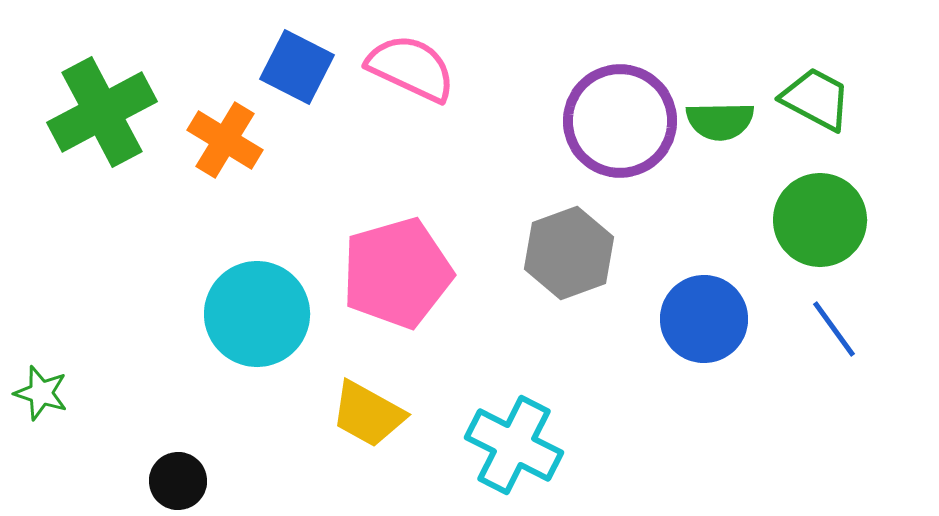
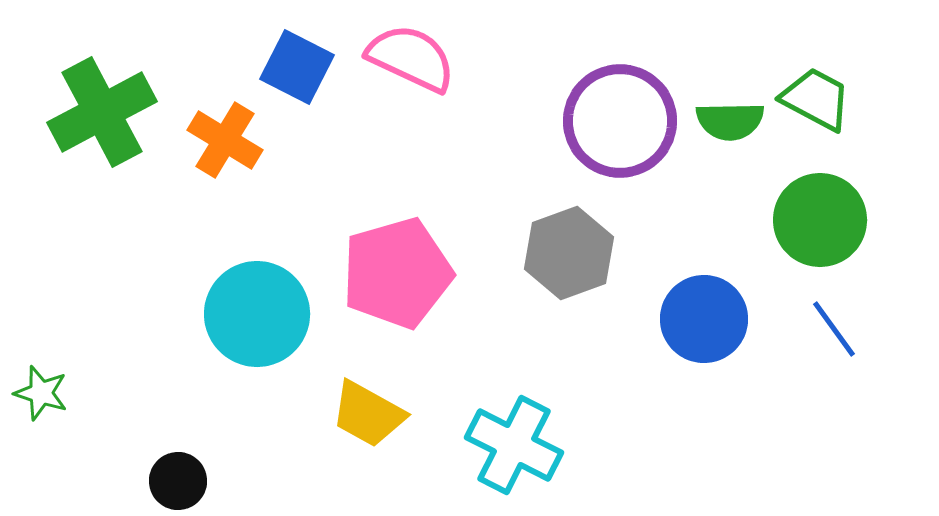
pink semicircle: moved 10 px up
green semicircle: moved 10 px right
